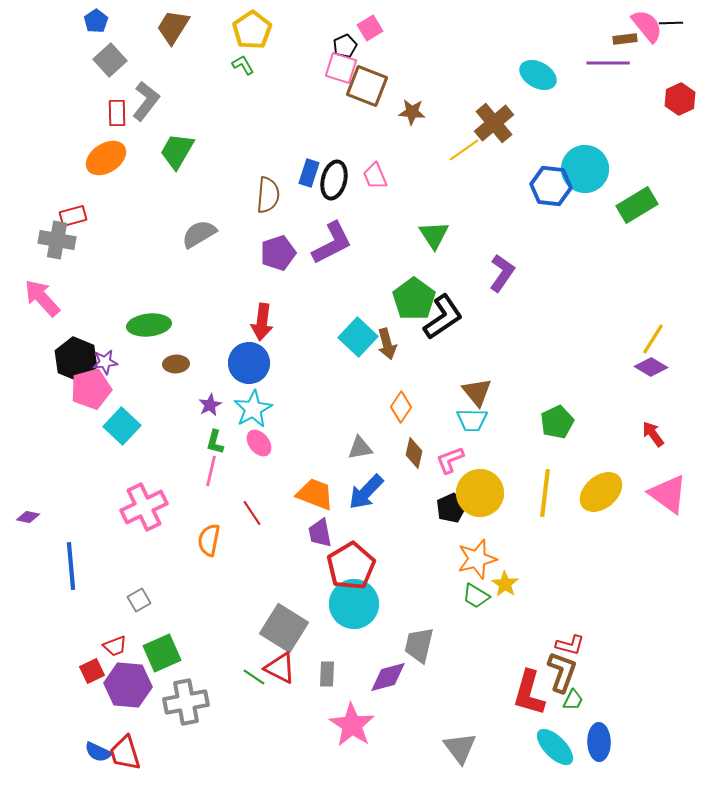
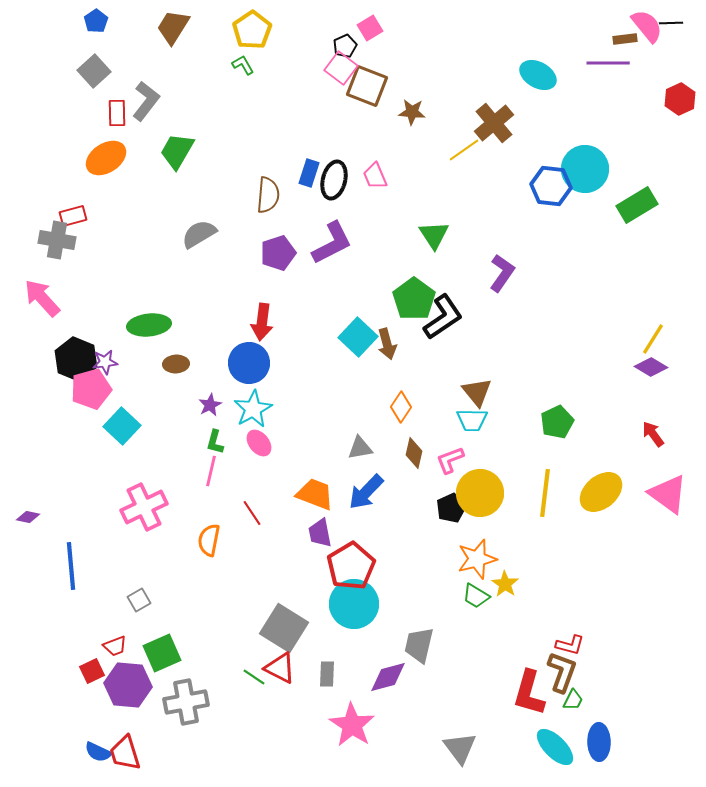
gray square at (110, 60): moved 16 px left, 11 px down
pink square at (341, 68): rotated 20 degrees clockwise
